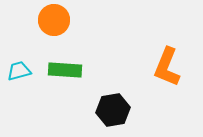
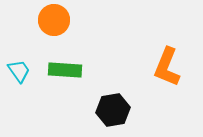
cyan trapezoid: rotated 70 degrees clockwise
